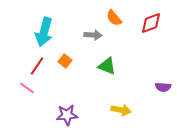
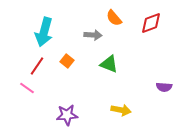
orange square: moved 2 px right
green triangle: moved 2 px right, 2 px up
purple semicircle: moved 1 px right
